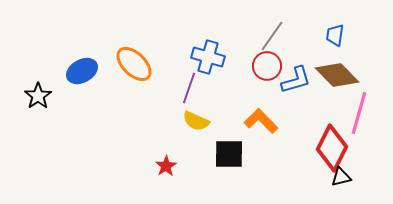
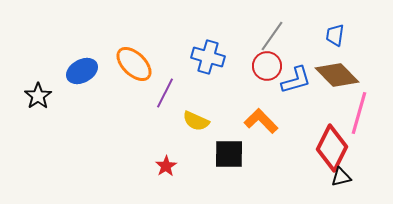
purple line: moved 24 px left, 5 px down; rotated 8 degrees clockwise
